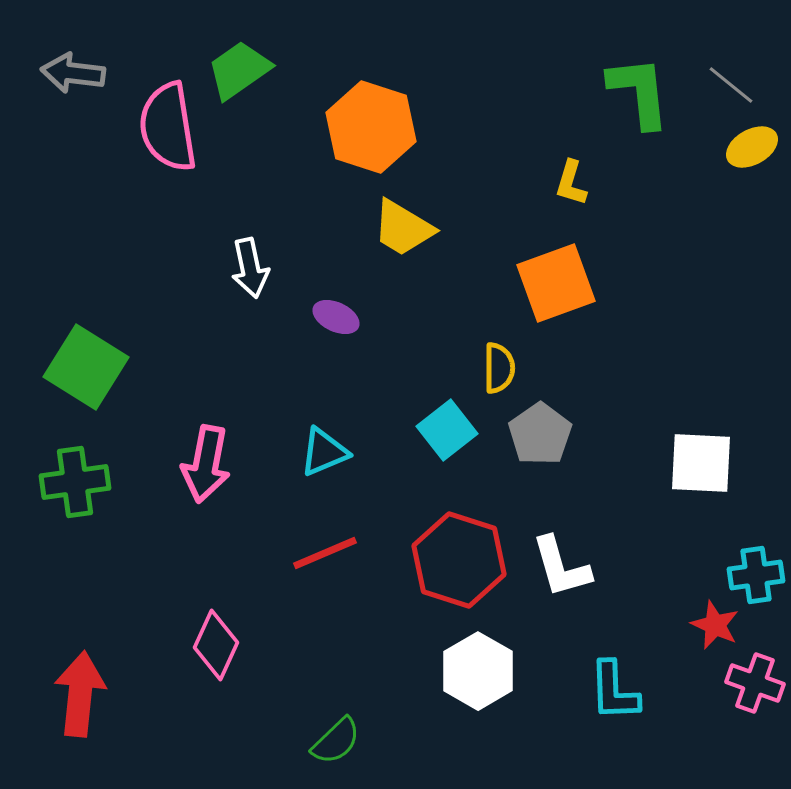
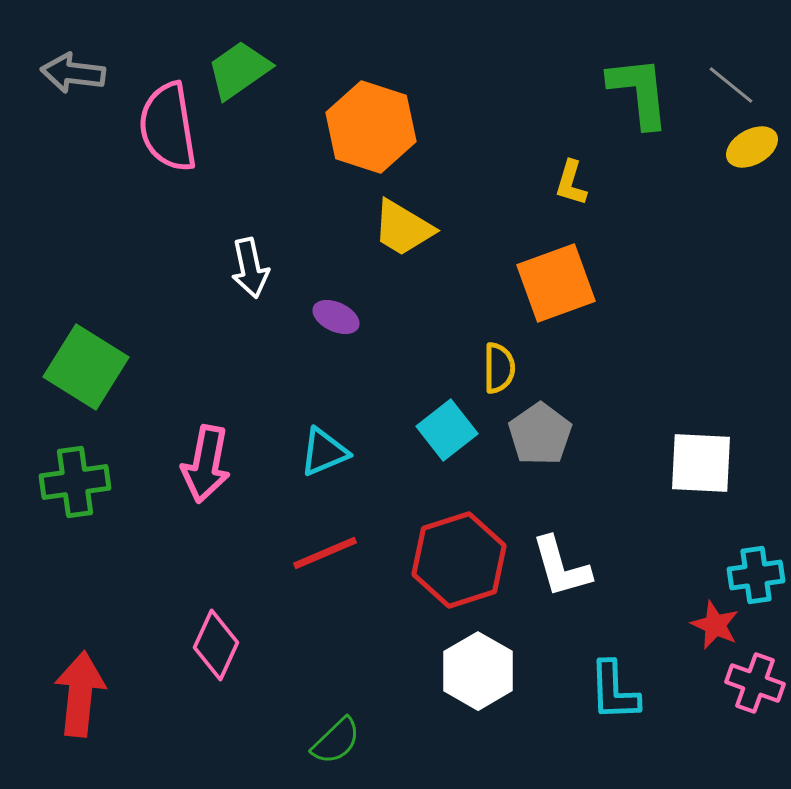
red hexagon: rotated 24 degrees clockwise
